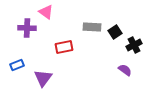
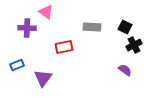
black square: moved 10 px right, 5 px up; rotated 32 degrees counterclockwise
